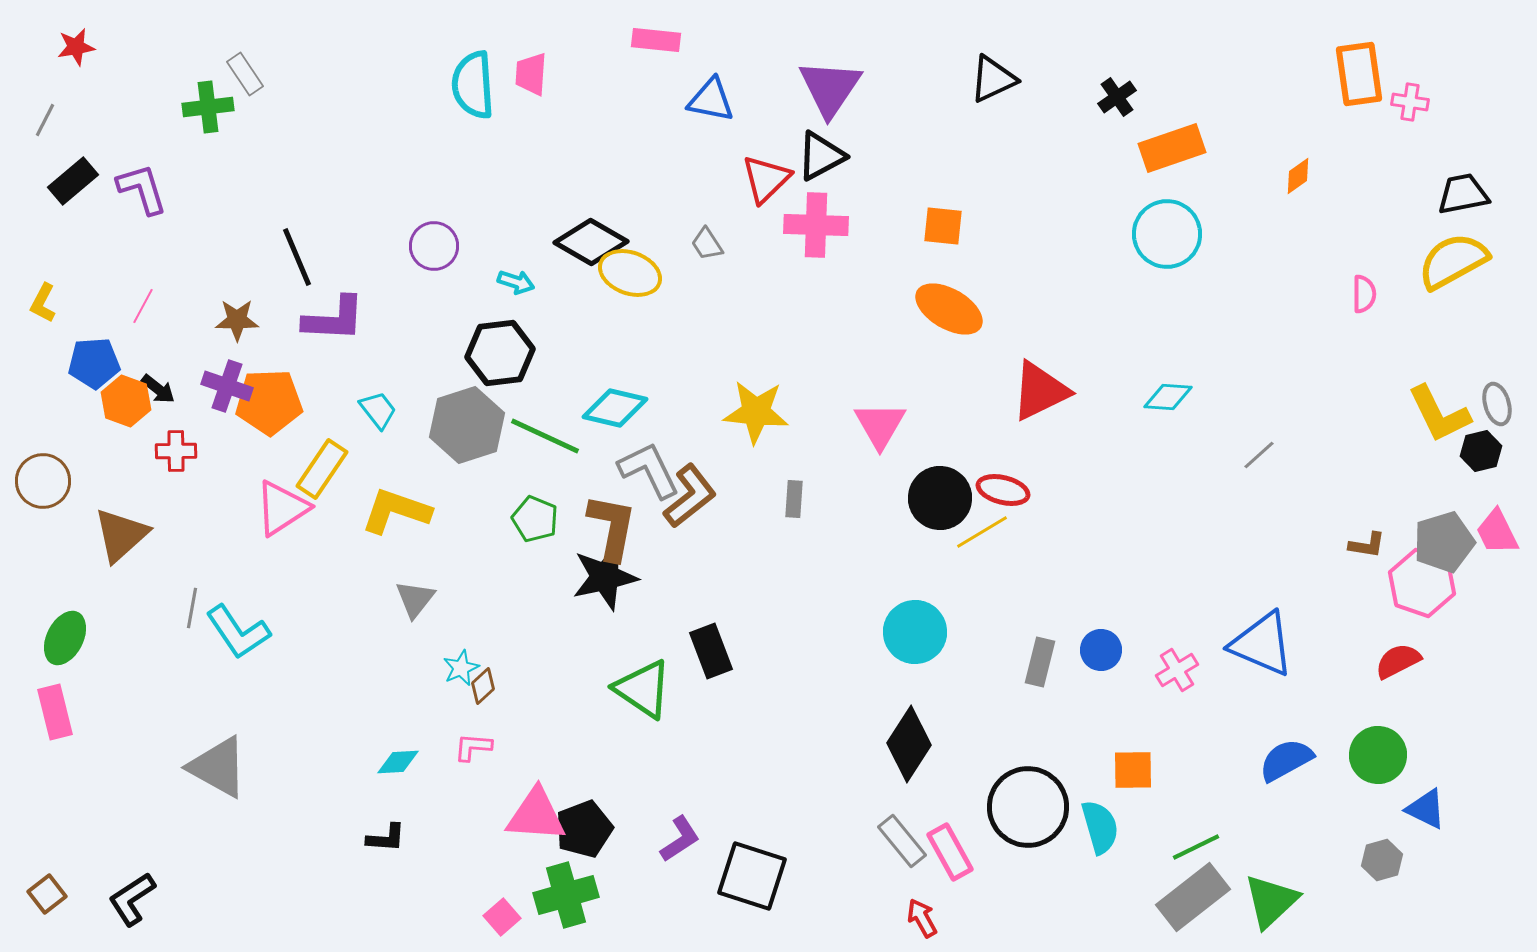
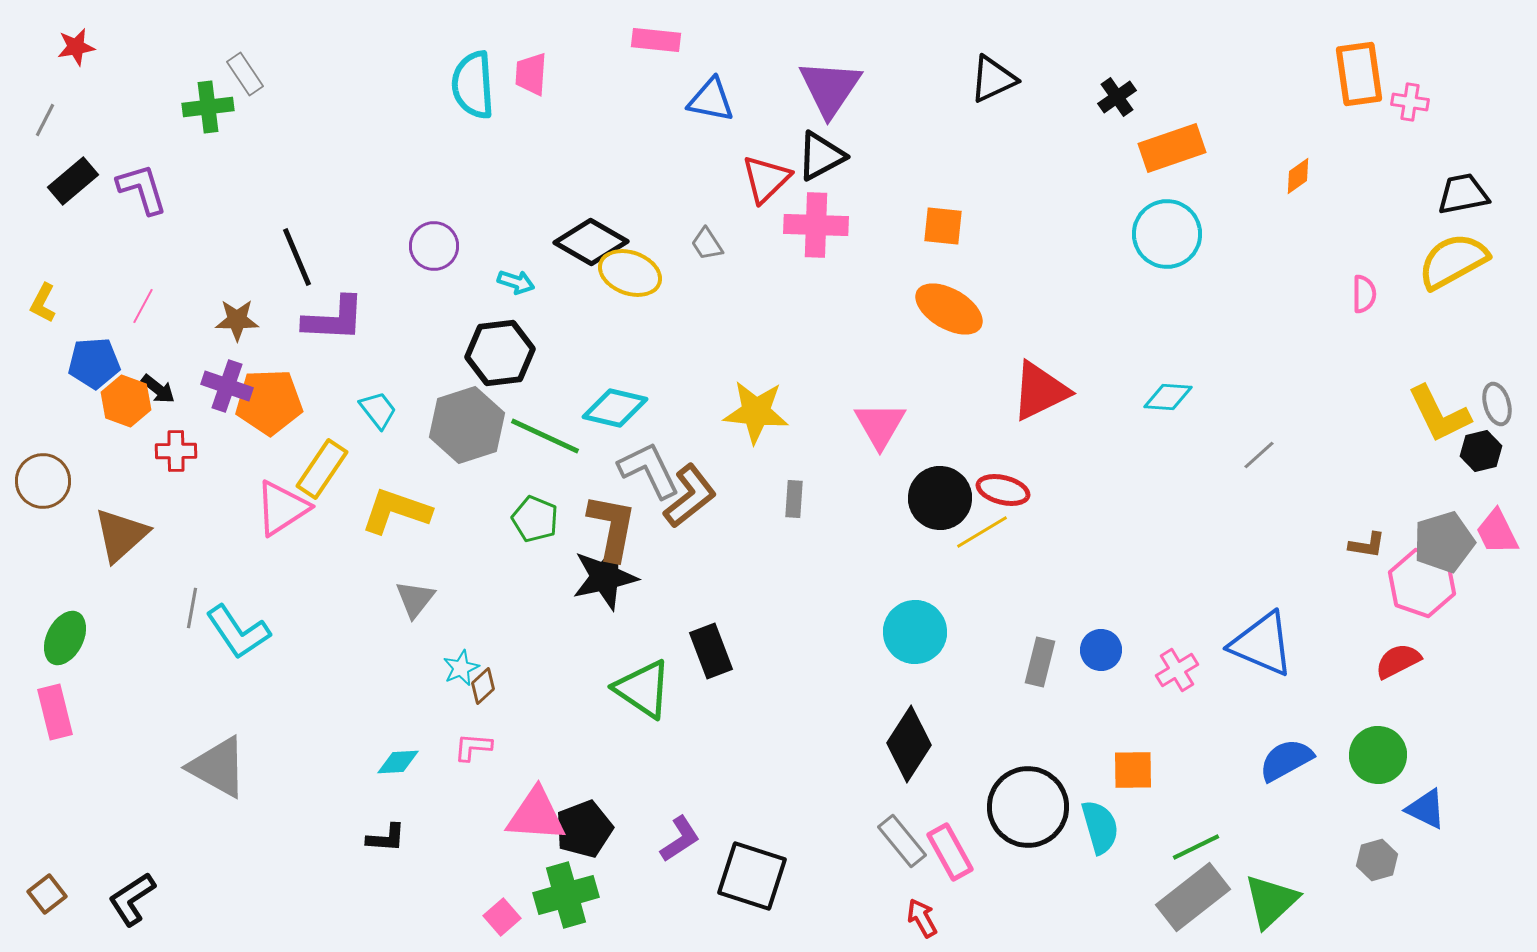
gray hexagon at (1382, 860): moved 5 px left
